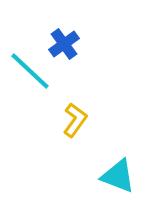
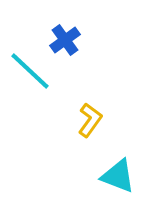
blue cross: moved 1 px right, 4 px up
yellow L-shape: moved 15 px right
